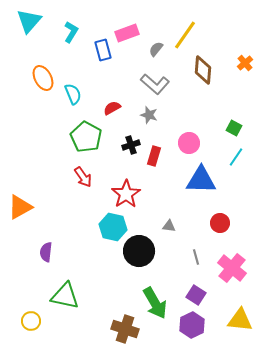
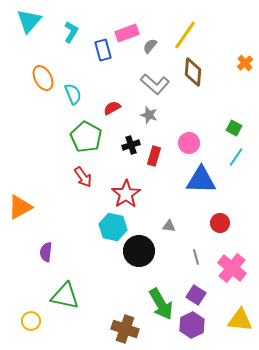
gray semicircle: moved 6 px left, 3 px up
brown diamond: moved 10 px left, 2 px down
green arrow: moved 6 px right, 1 px down
